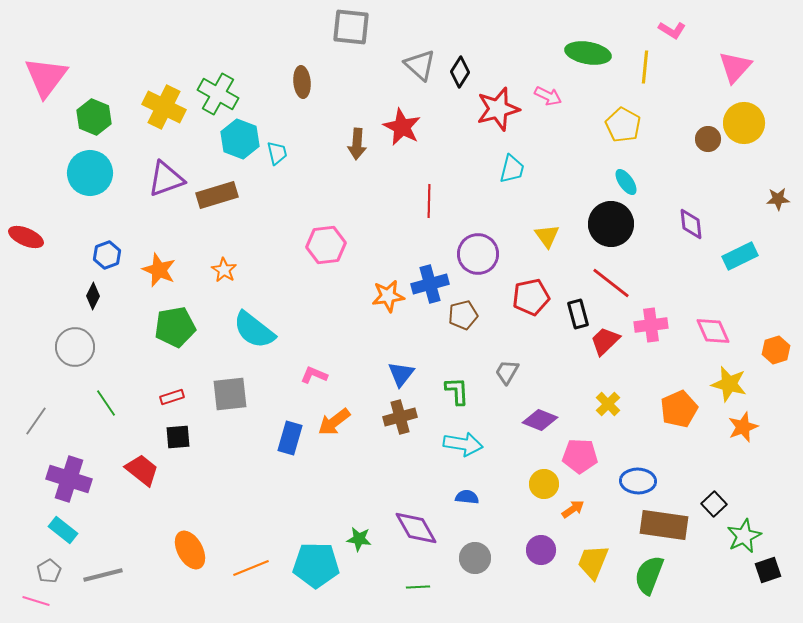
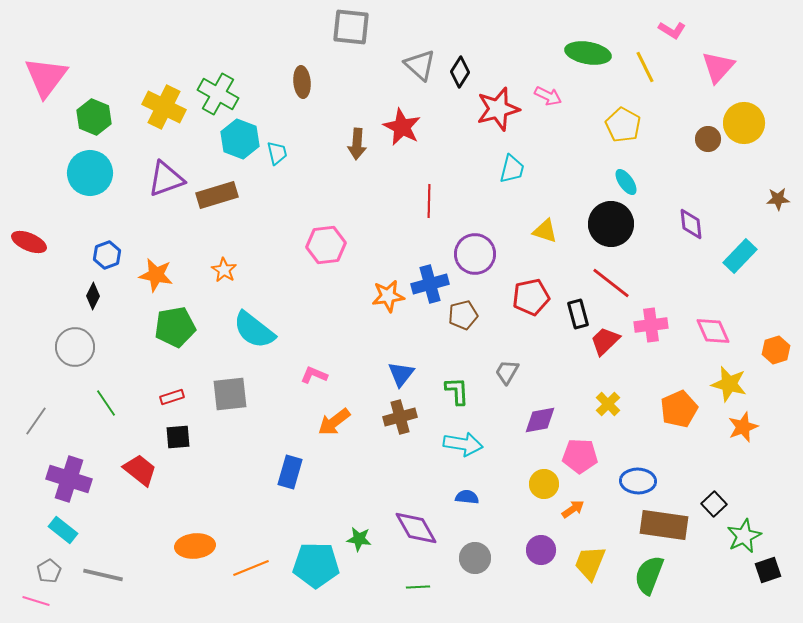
yellow line at (645, 67): rotated 32 degrees counterclockwise
pink triangle at (735, 67): moved 17 px left
yellow triangle at (547, 236): moved 2 px left, 5 px up; rotated 36 degrees counterclockwise
red ellipse at (26, 237): moved 3 px right, 5 px down
purple circle at (478, 254): moved 3 px left
cyan rectangle at (740, 256): rotated 20 degrees counterclockwise
orange star at (159, 270): moved 3 px left, 5 px down; rotated 12 degrees counterclockwise
purple diamond at (540, 420): rotated 32 degrees counterclockwise
blue rectangle at (290, 438): moved 34 px down
red trapezoid at (142, 470): moved 2 px left
orange ellipse at (190, 550): moved 5 px right, 4 px up; rotated 66 degrees counterclockwise
yellow trapezoid at (593, 562): moved 3 px left, 1 px down
gray line at (103, 575): rotated 27 degrees clockwise
